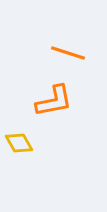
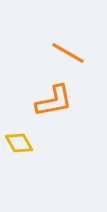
orange line: rotated 12 degrees clockwise
